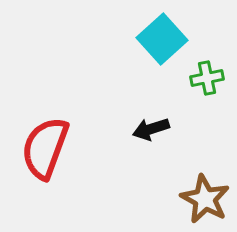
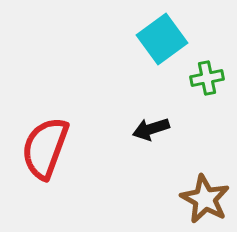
cyan square: rotated 6 degrees clockwise
